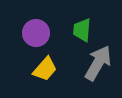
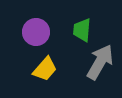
purple circle: moved 1 px up
gray arrow: moved 2 px right, 1 px up
